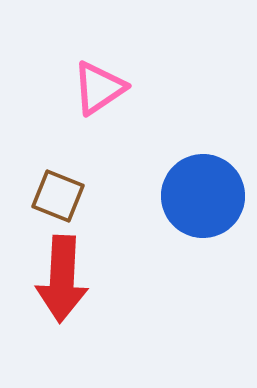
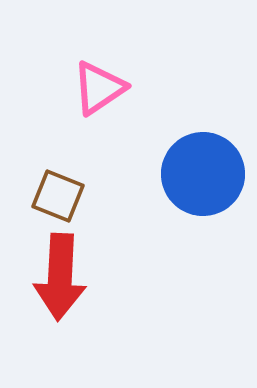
blue circle: moved 22 px up
red arrow: moved 2 px left, 2 px up
